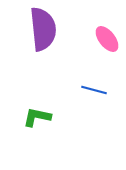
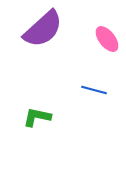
purple semicircle: rotated 54 degrees clockwise
